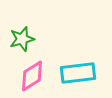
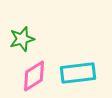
pink diamond: moved 2 px right
